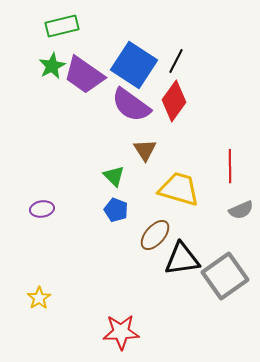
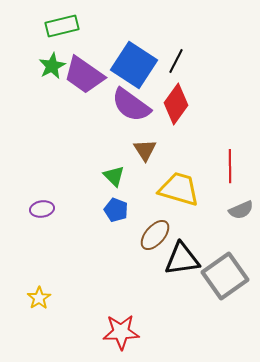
red diamond: moved 2 px right, 3 px down
